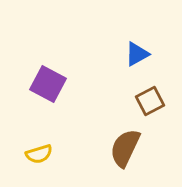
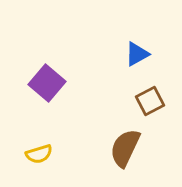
purple square: moved 1 px left, 1 px up; rotated 12 degrees clockwise
